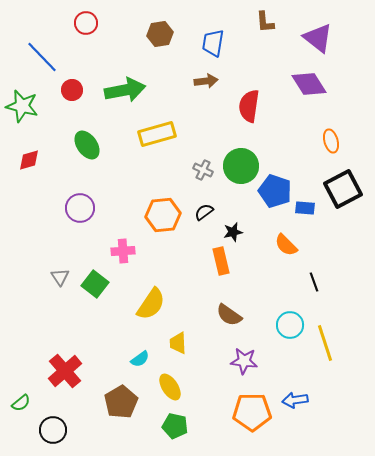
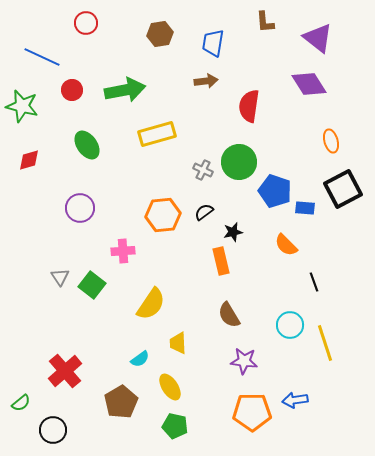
blue line at (42, 57): rotated 21 degrees counterclockwise
green circle at (241, 166): moved 2 px left, 4 px up
green square at (95, 284): moved 3 px left, 1 px down
brown semicircle at (229, 315): rotated 24 degrees clockwise
